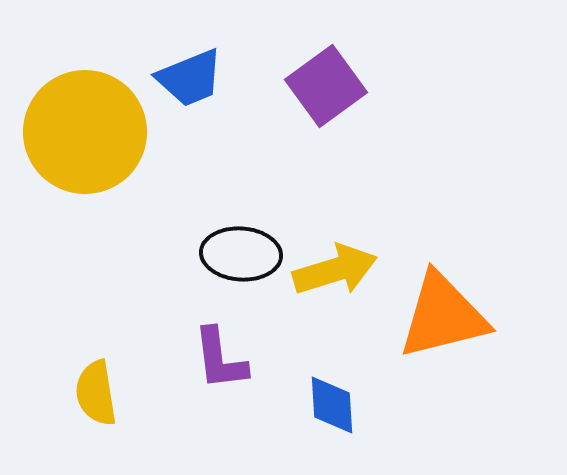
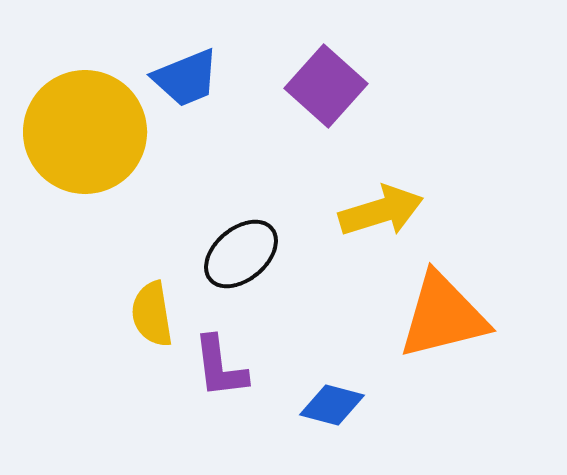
blue trapezoid: moved 4 px left
purple square: rotated 12 degrees counterclockwise
black ellipse: rotated 44 degrees counterclockwise
yellow arrow: moved 46 px right, 59 px up
purple L-shape: moved 8 px down
yellow semicircle: moved 56 px right, 79 px up
blue diamond: rotated 72 degrees counterclockwise
